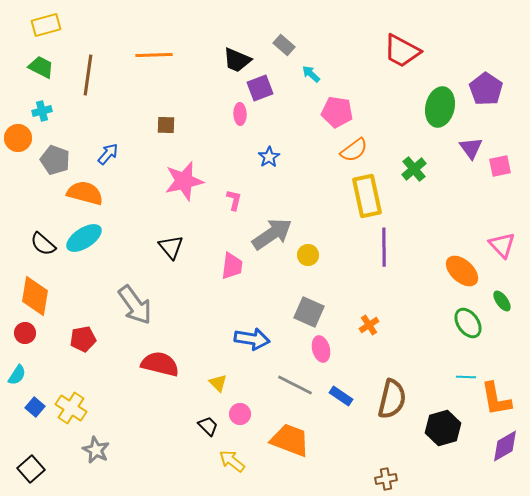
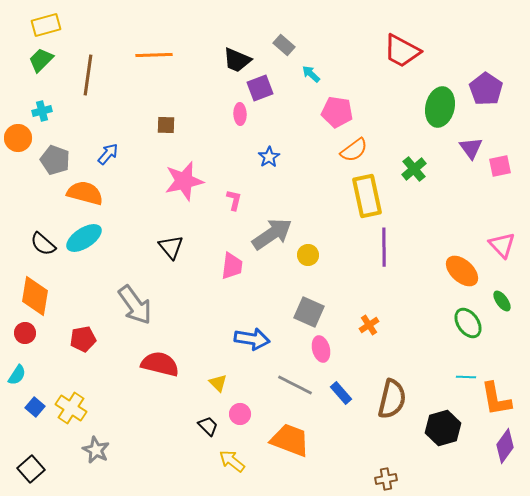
green trapezoid at (41, 67): moved 7 px up; rotated 72 degrees counterclockwise
blue rectangle at (341, 396): moved 3 px up; rotated 15 degrees clockwise
purple diamond at (505, 446): rotated 24 degrees counterclockwise
